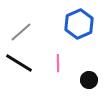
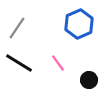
gray line: moved 4 px left, 4 px up; rotated 15 degrees counterclockwise
pink line: rotated 36 degrees counterclockwise
